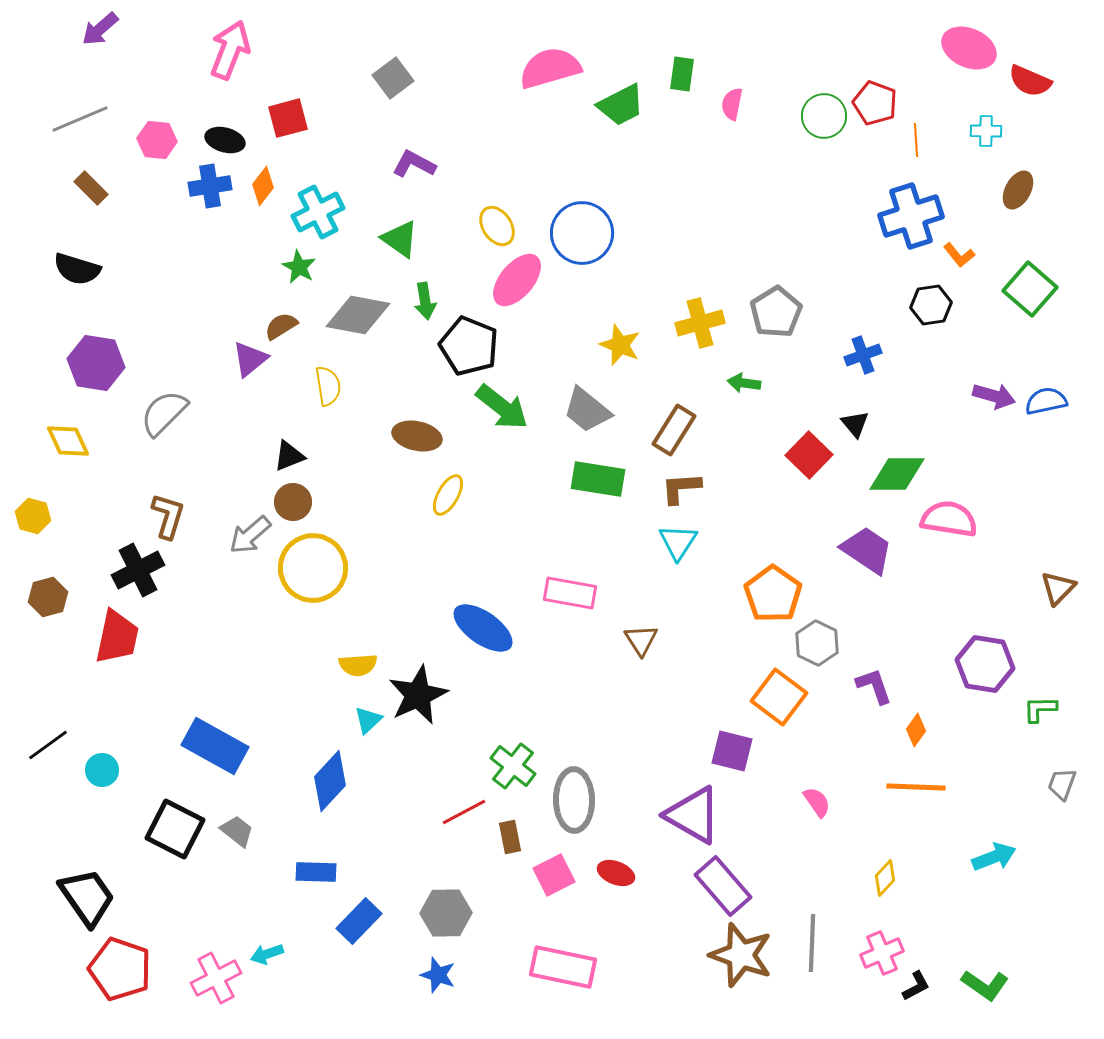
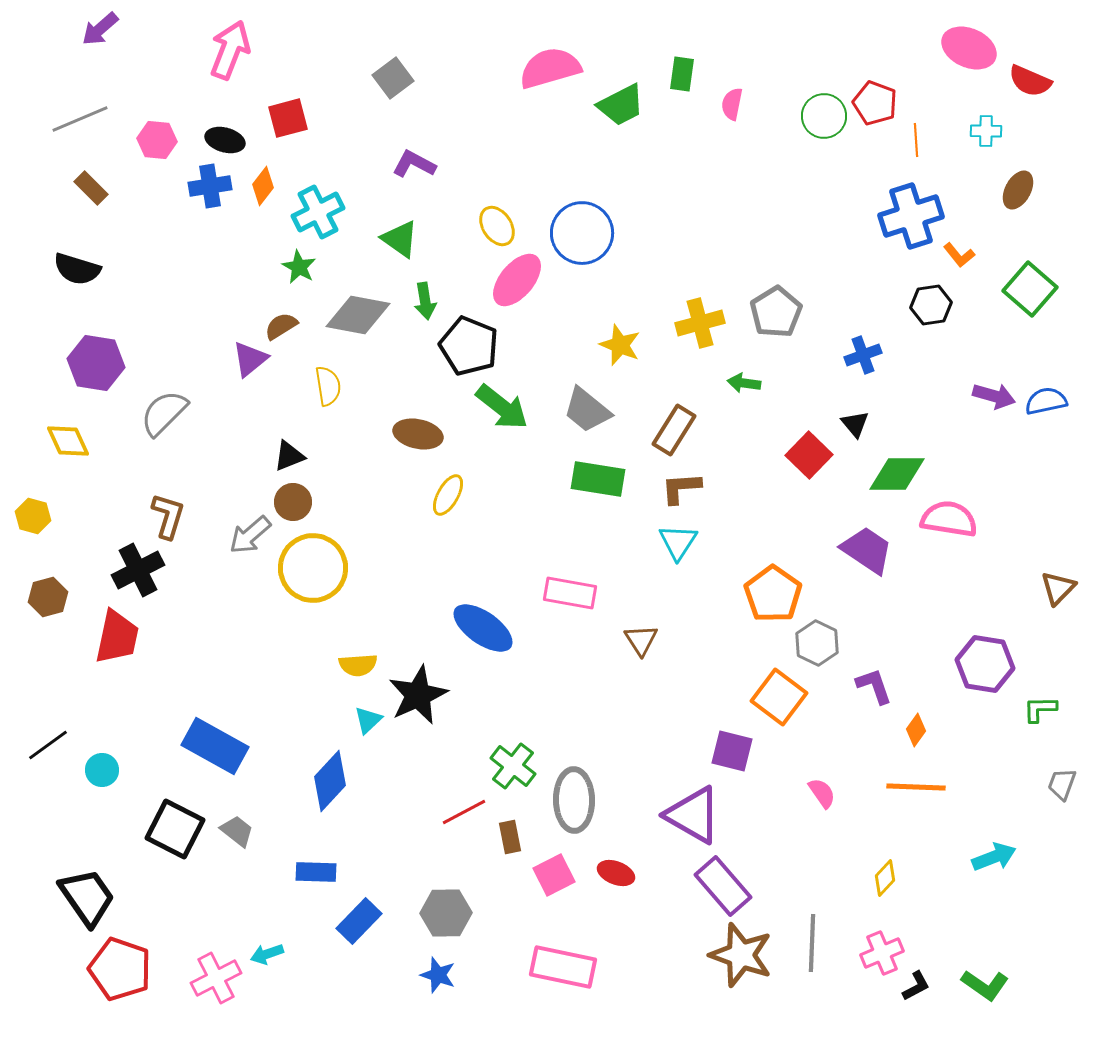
brown ellipse at (417, 436): moved 1 px right, 2 px up
pink semicircle at (817, 802): moved 5 px right, 9 px up
